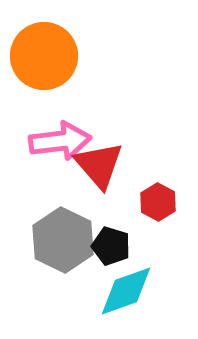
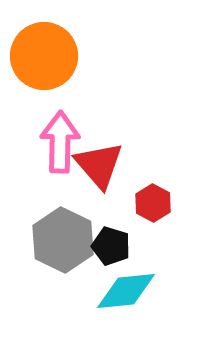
pink arrow: moved 1 px down; rotated 82 degrees counterclockwise
red hexagon: moved 5 px left, 1 px down
cyan diamond: rotated 14 degrees clockwise
